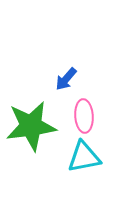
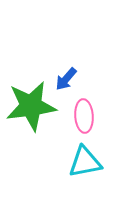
green star: moved 20 px up
cyan triangle: moved 1 px right, 5 px down
